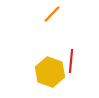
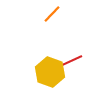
red line: rotated 60 degrees clockwise
